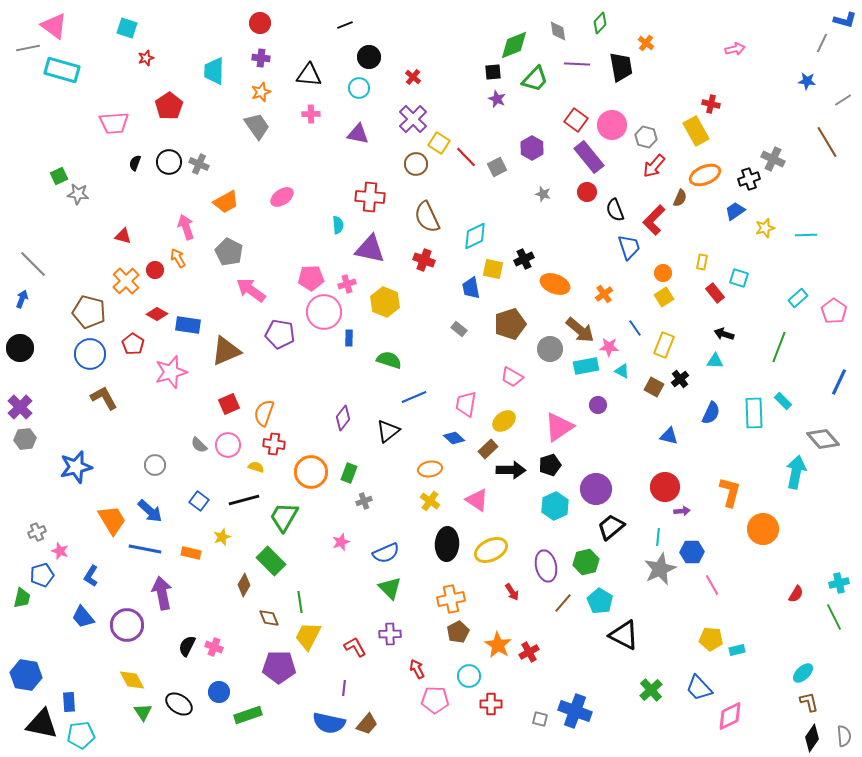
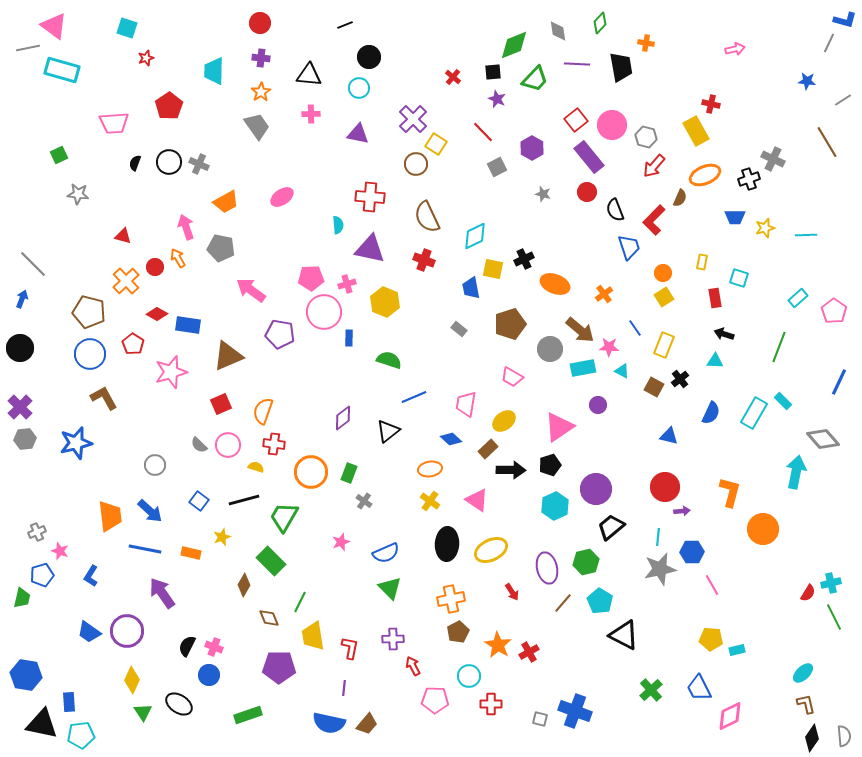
orange cross at (646, 43): rotated 28 degrees counterclockwise
gray line at (822, 43): moved 7 px right
red cross at (413, 77): moved 40 px right
orange star at (261, 92): rotated 12 degrees counterclockwise
red square at (576, 120): rotated 15 degrees clockwise
yellow square at (439, 143): moved 3 px left, 1 px down
red line at (466, 157): moved 17 px right, 25 px up
green square at (59, 176): moved 21 px up
blue trapezoid at (735, 211): moved 6 px down; rotated 145 degrees counterclockwise
gray pentagon at (229, 252): moved 8 px left, 4 px up; rotated 16 degrees counterclockwise
red circle at (155, 270): moved 3 px up
red rectangle at (715, 293): moved 5 px down; rotated 30 degrees clockwise
brown triangle at (226, 351): moved 2 px right, 5 px down
cyan rectangle at (586, 366): moved 3 px left, 2 px down
red square at (229, 404): moved 8 px left
orange semicircle at (264, 413): moved 1 px left, 2 px up
cyan rectangle at (754, 413): rotated 32 degrees clockwise
purple diamond at (343, 418): rotated 15 degrees clockwise
blue diamond at (454, 438): moved 3 px left, 1 px down
blue star at (76, 467): moved 24 px up
gray cross at (364, 501): rotated 35 degrees counterclockwise
orange trapezoid at (112, 520): moved 2 px left, 4 px up; rotated 24 degrees clockwise
purple ellipse at (546, 566): moved 1 px right, 2 px down
gray star at (660, 569): rotated 12 degrees clockwise
cyan cross at (839, 583): moved 8 px left
purple arrow at (162, 593): rotated 24 degrees counterclockwise
red semicircle at (796, 594): moved 12 px right, 1 px up
green line at (300, 602): rotated 35 degrees clockwise
blue trapezoid at (83, 617): moved 6 px right, 15 px down; rotated 15 degrees counterclockwise
purple circle at (127, 625): moved 6 px down
purple cross at (390, 634): moved 3 px right, 5 px down
yellow trapezoid at (308, 636): moved 5 px right; rotated 36 degrees counterclockwise
red L-shape at (355, 647): moved 5 px left, 1 px down; rotated 40 degrees clockwise
red arrow at (417, 669): moved 4 px left, 3 px up
yellow diamond at (132, 680): rotated 52 degrees clockwise
blue trapezoid at (699, 688): rotated 16 degrees clockwise
blue circle at (219, 692): moved 10 px left, 17 px up
brown L-shape at (809, 702): moved 3 px left, 2 px down
